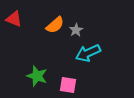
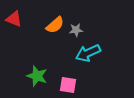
gray star: rotated 24 degrees clockwise
